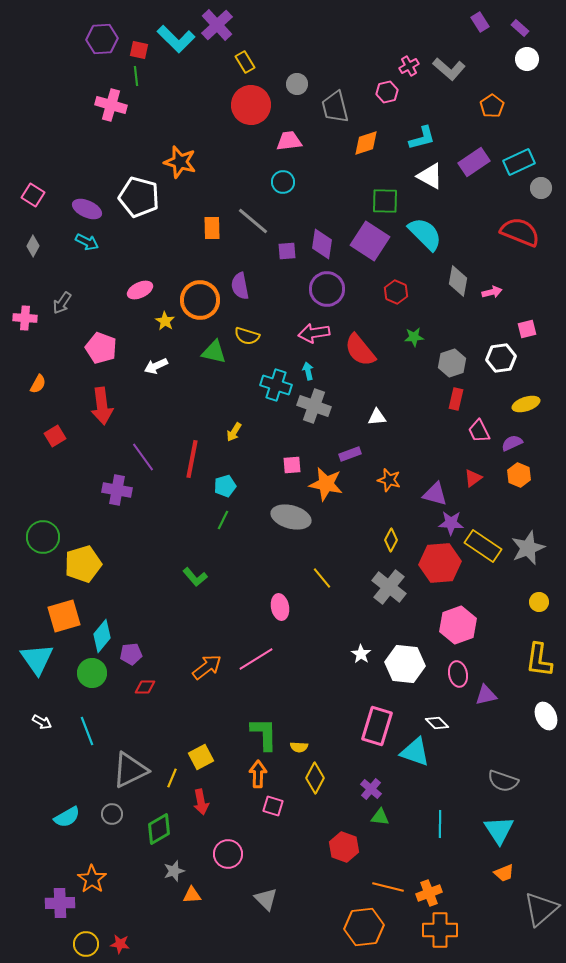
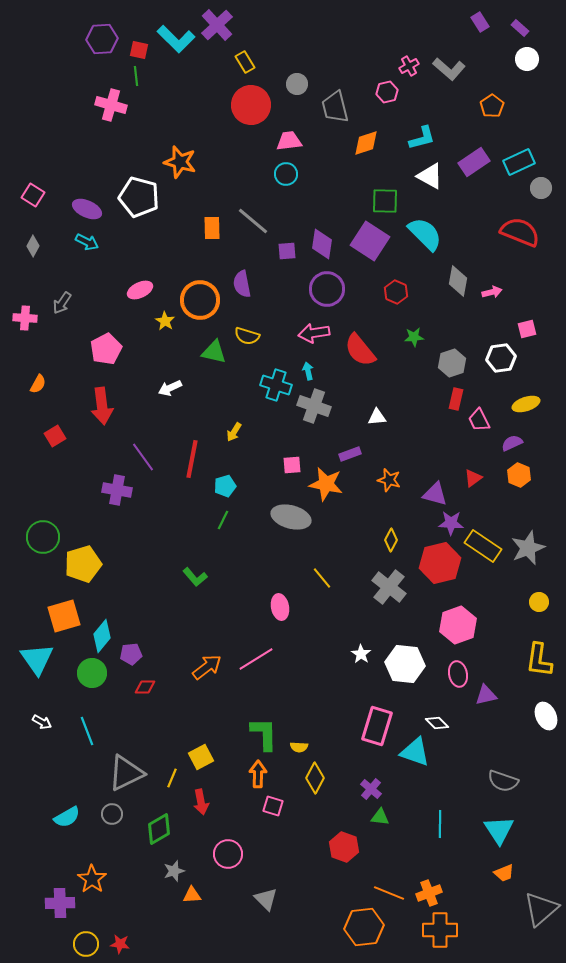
cyan circle at (283, 182): moved 3 px right, 8 px up
purple semicircle at (240, 286): moved 2 px right, 2 px up
pink pentagon at (101, 348): moved 5 px right, 1 px down; rotated 24 degrees clockwise
white arrow at (156, 366): moved 14 px right, 22 px down
pink trapezoid at (479, 431): moved 11 px up
red hexagon at (440, 563): rotated 9 degrees counterclockwise
gray triangle at (130, 770): moved 4 px left, 3 px down
orange line at (388, 887): moved 1 px right, 6 px down; rotated 8 degrees clockwise
